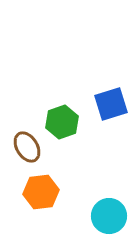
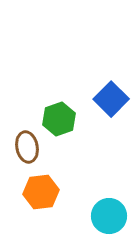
blue square: moved 5 px up; rotated 28 degrees counterclockwise
green hexagon: moved 3 px left, 3 px up
brown ellipse: rotated 20 degrees clockwise
